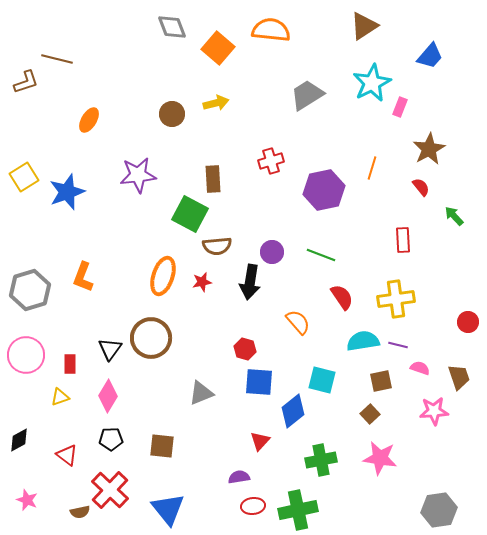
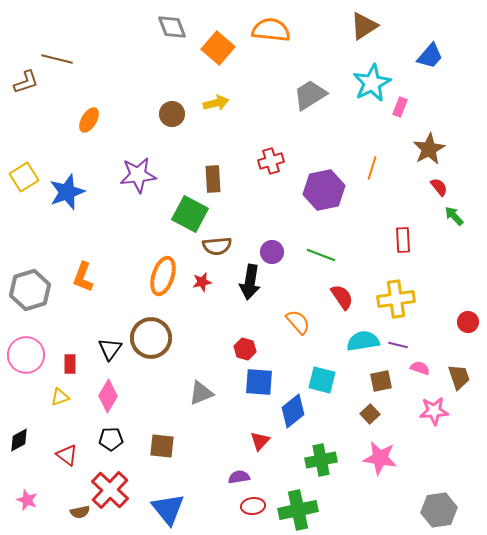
gray trapezoid at (307, 95): moved 3 px right
red semicircle at (421, 187): moved 18 px right
